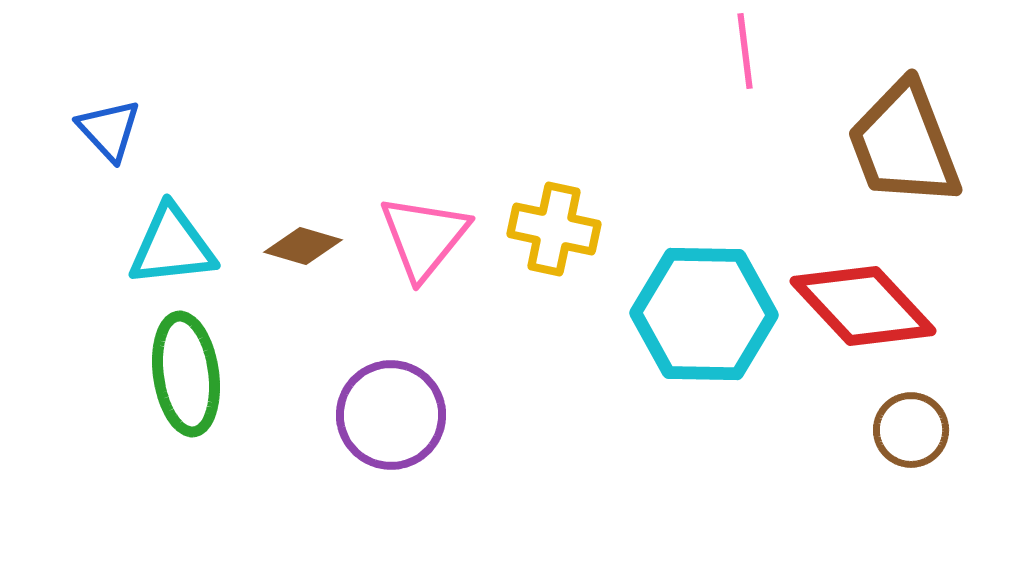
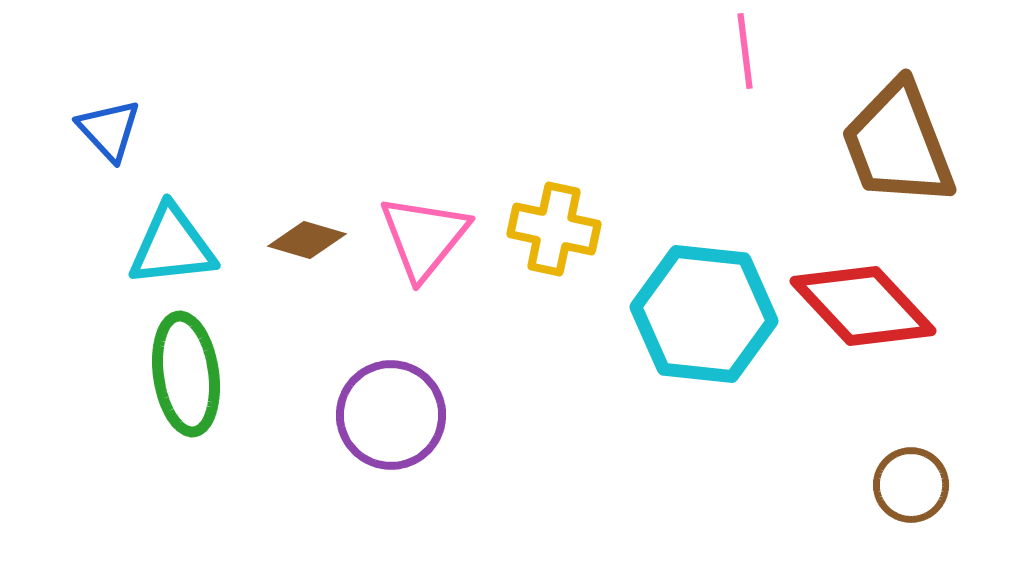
brown trapezoid: moved 6 px left
brown diamond: moved 4 px right, 6 px up
cyan hexagon: rotated 5 degrees clockwise
brown circle: moved 55 px down
